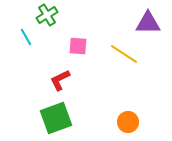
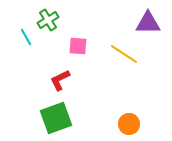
green cross: moved 1 px right, 5 px down
orange circle: moved 1 px right, 2 px down
